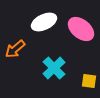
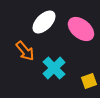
white ellipse: rotated 20 degrees counterclockwise
orange arrow: moved 10 px right, 2 px down; rotated 90 degrees counterclockwise
yellow square: rotated 28 degrees counterclockwise
